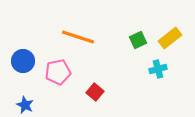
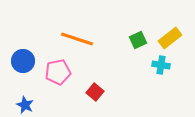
orange line: moved 1 px left, 2 px down
cyan cross: moved 3 px right, 4 px up; rotated 24 degrees clockwise
